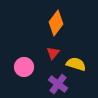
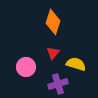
orange diamond: moved 3 px left, 1 px up; rotated 20 degrees counterclockwise
pink circle: moved 2 px right
purple cross: rotated 36 degrees clockwise
